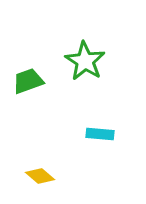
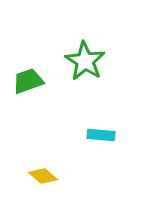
cyan rectangle: moved 1 px right, 1 px down
yellow diamond: moved 3 px right
